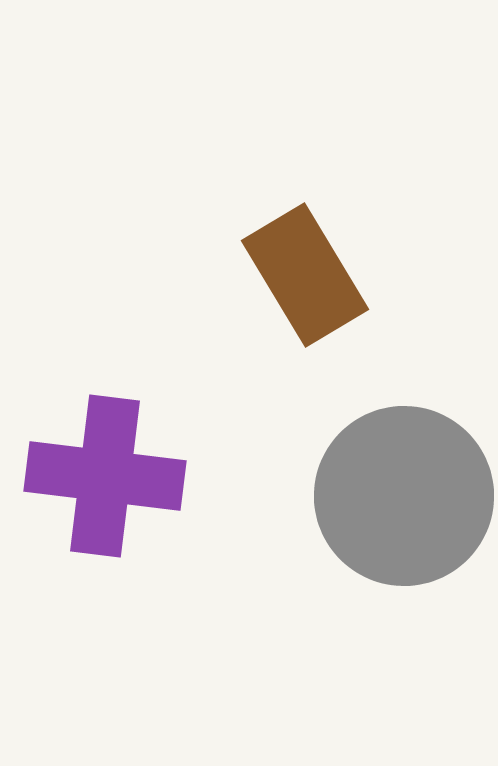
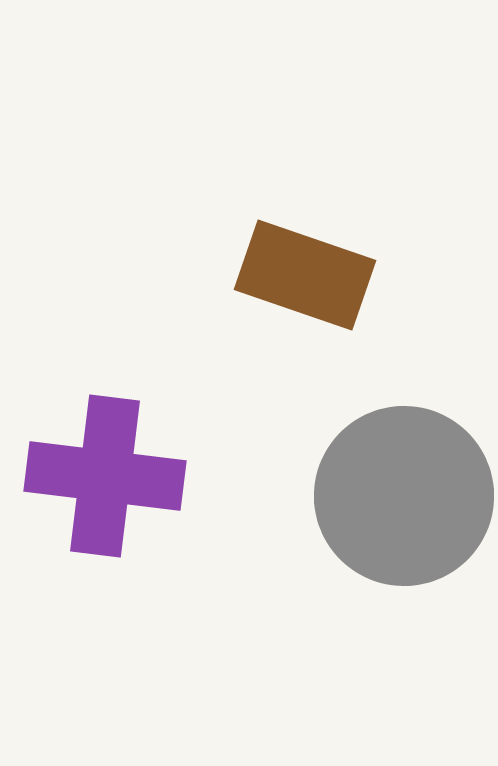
brown rectangle: rotated 40 degrees counterclockwise
